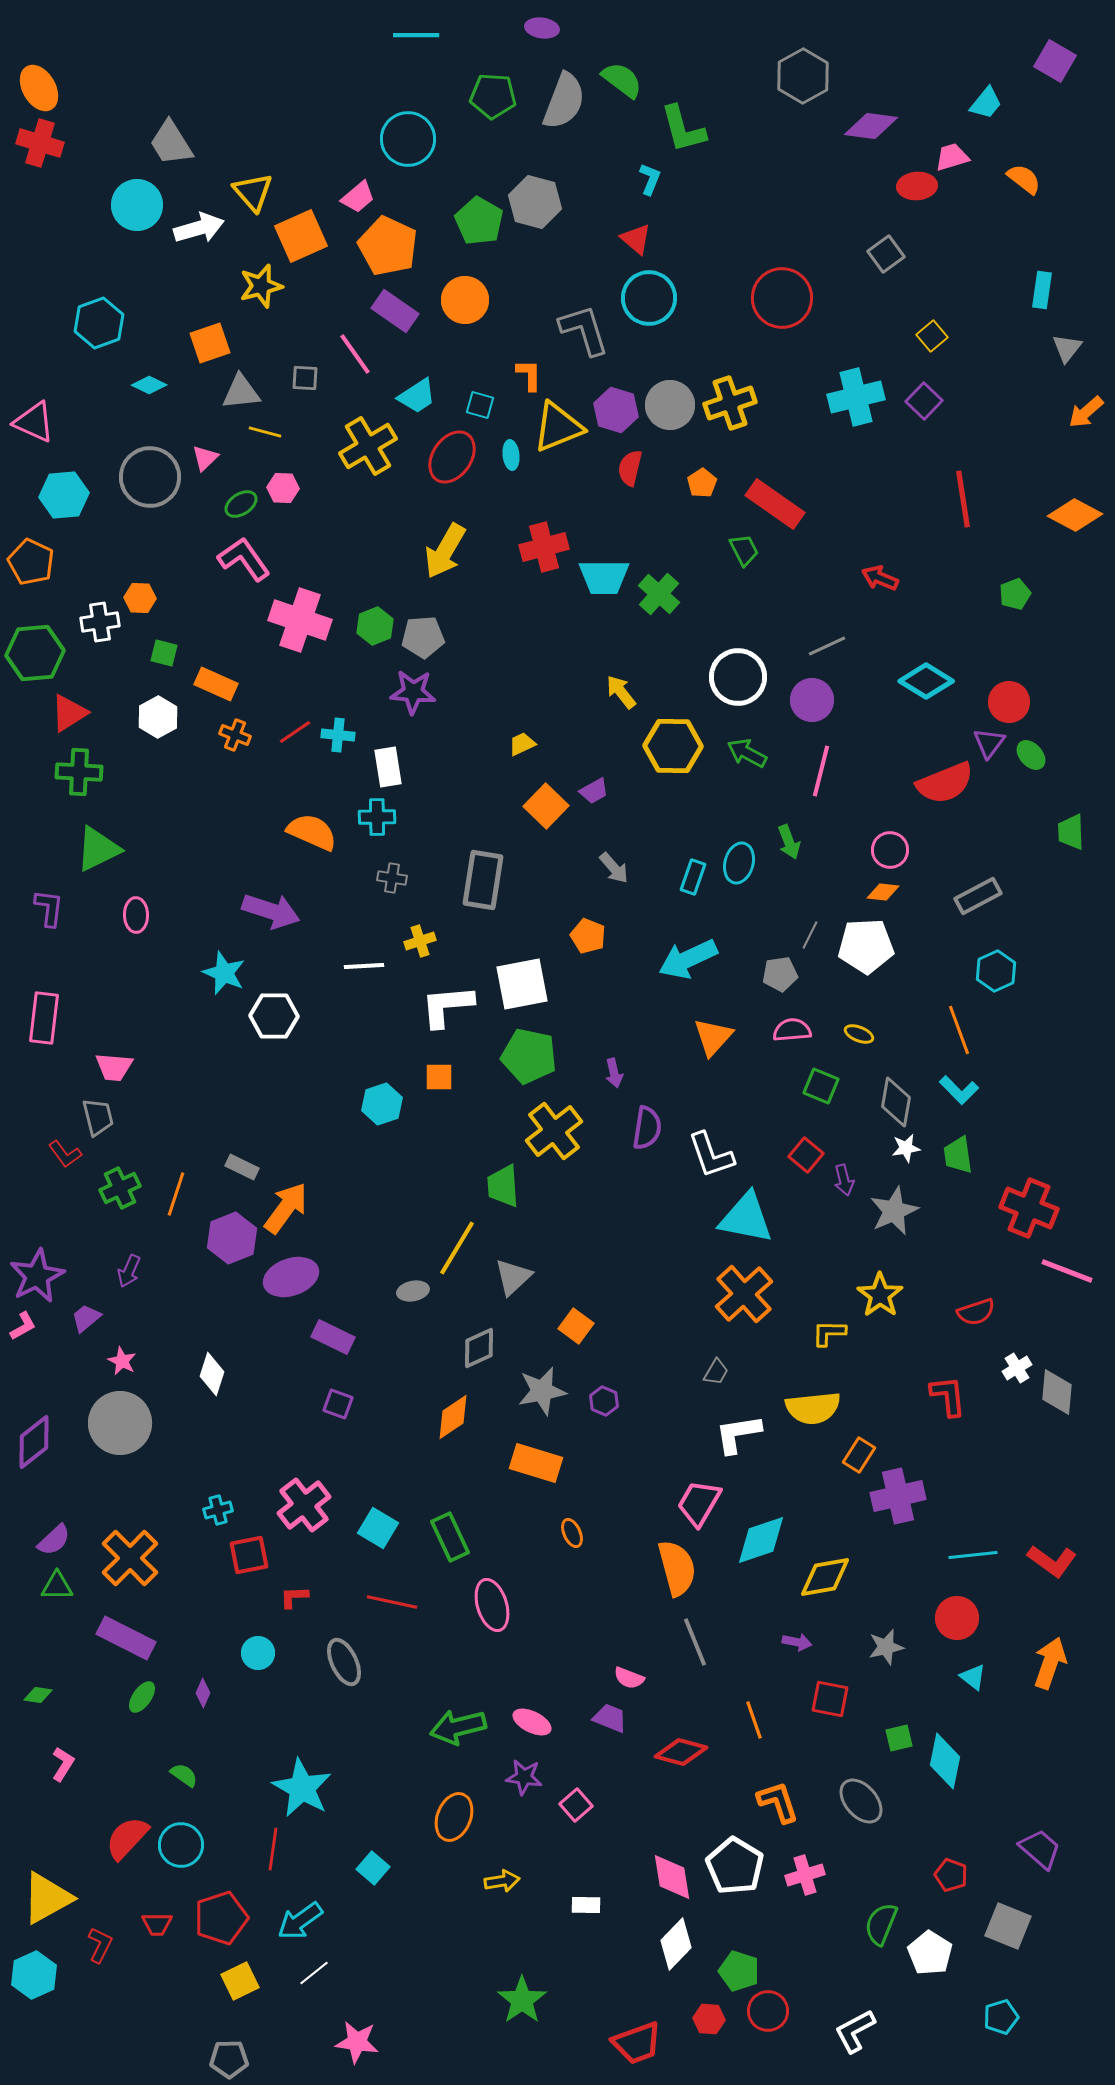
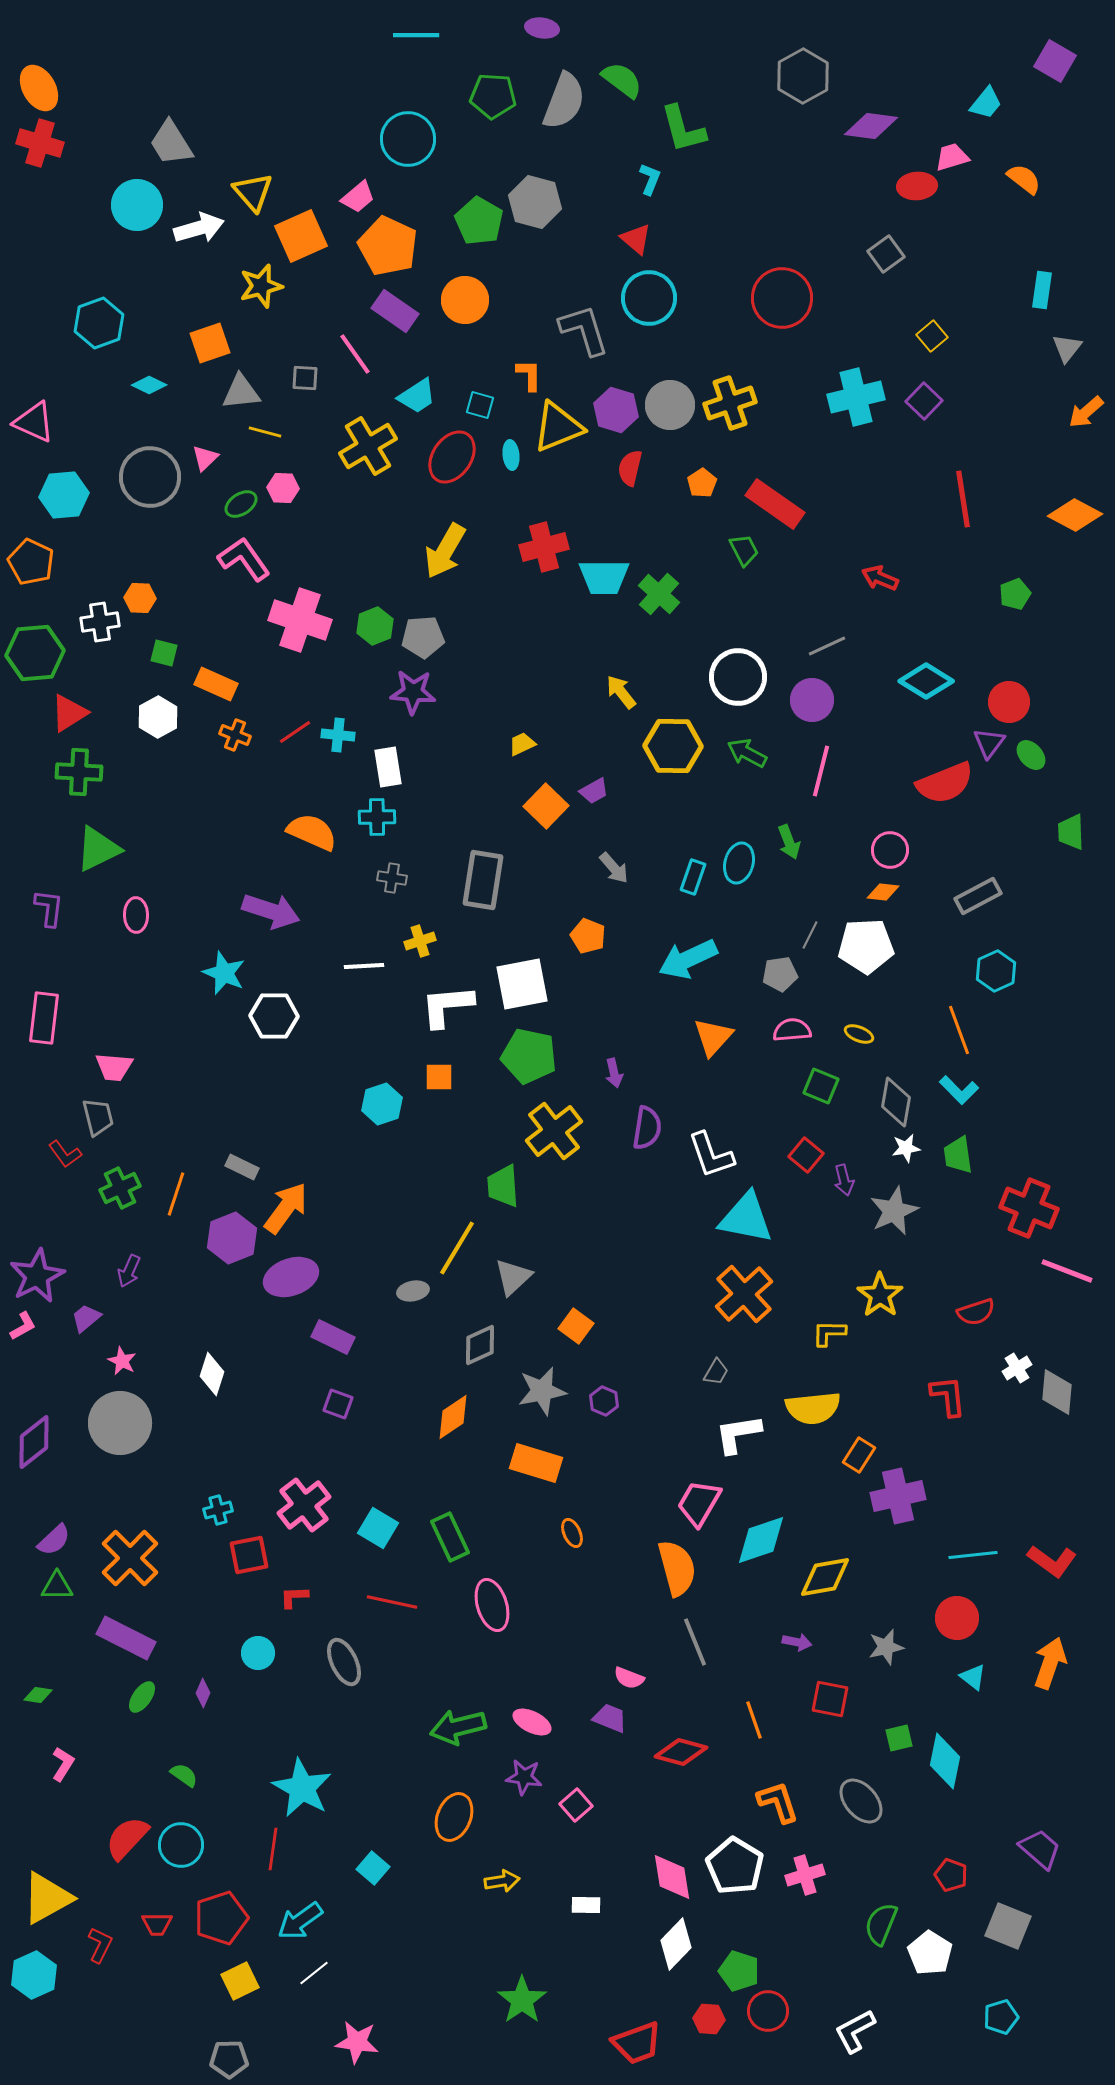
gray diamond at (479, 1348): moved 1 px right, 3 px up
